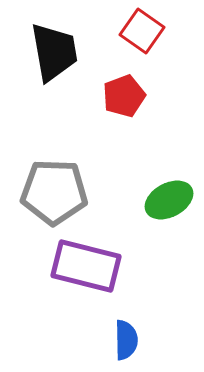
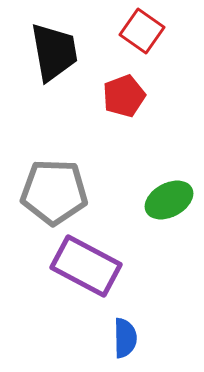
purple rectangle: rotated 14 degrees clockwise
blue semicircle: moved 1 px left, 2 px up
